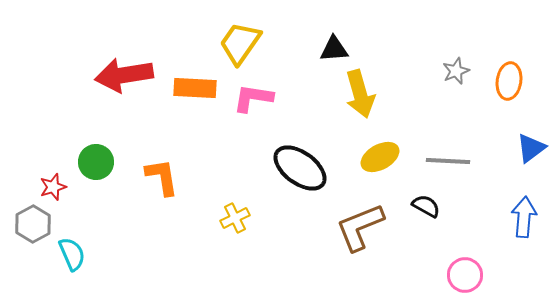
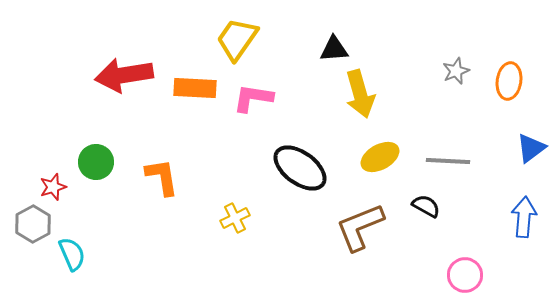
yellow trapezoid: moved 3 px left, 4 px up
